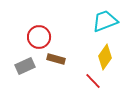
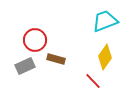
red circle: moved 4 px left, 3 px down
